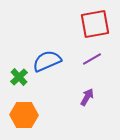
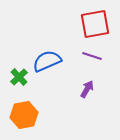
purple line: moved 3 px up; rotated 48 degrees clockwise
purple arrow: moved 8 px up
orange hexagon: rotated 12 degrees counterclockwise
